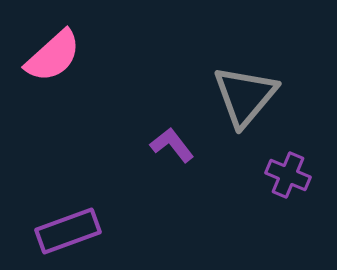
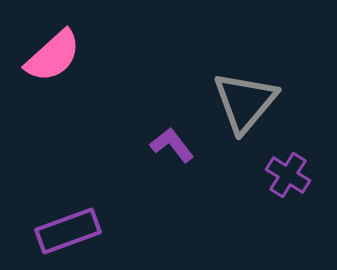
gray triangle: moved 6 px down
purple cross: rotated 9 degrees clockwise
